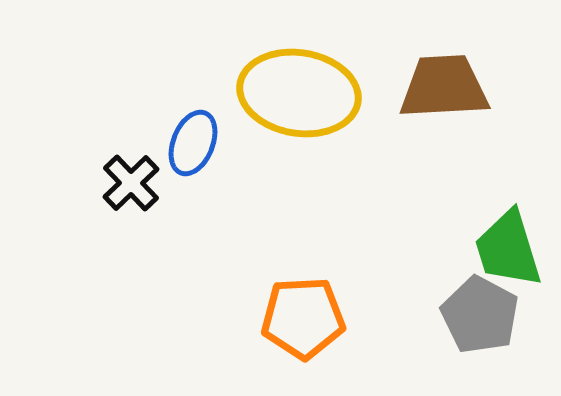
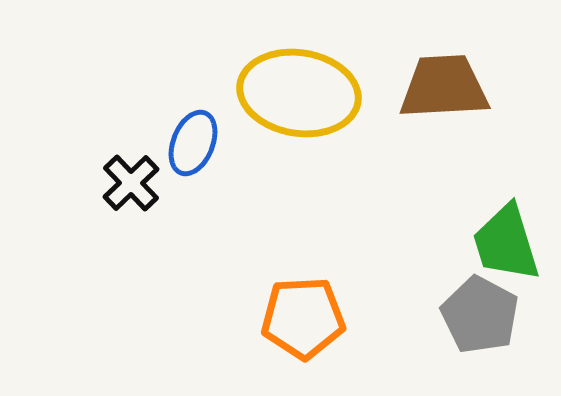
green trapezoid: moved 2 px left, 6 px up
